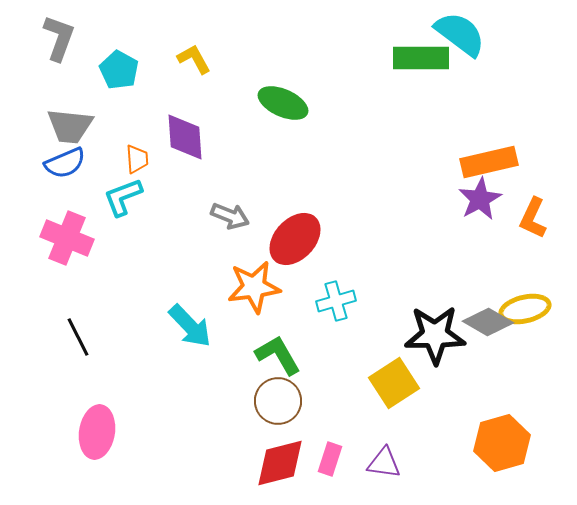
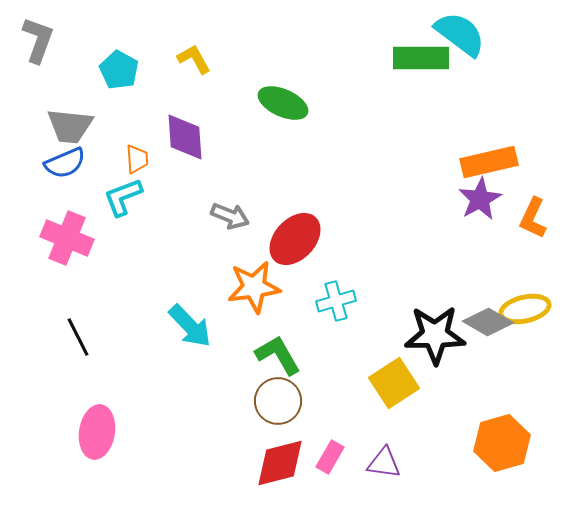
gray L-shape: moved 21 px left, 2 px down
pink rectangle: moved 2 px up; rotated 12 degrees clockwise
